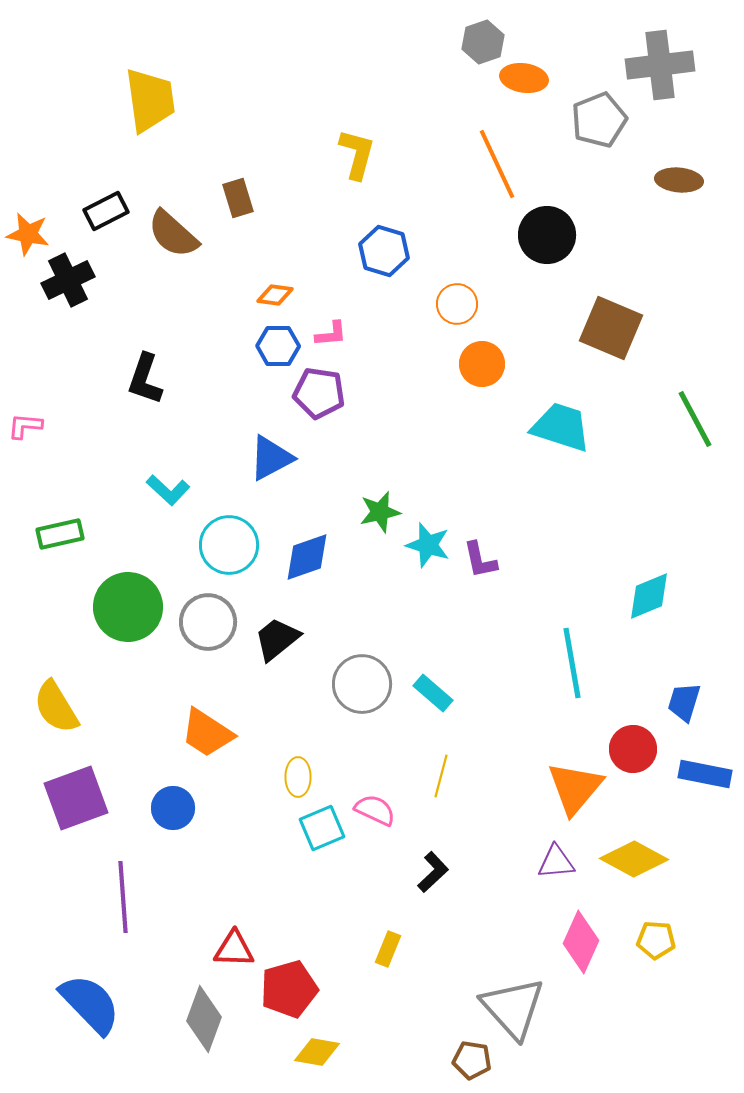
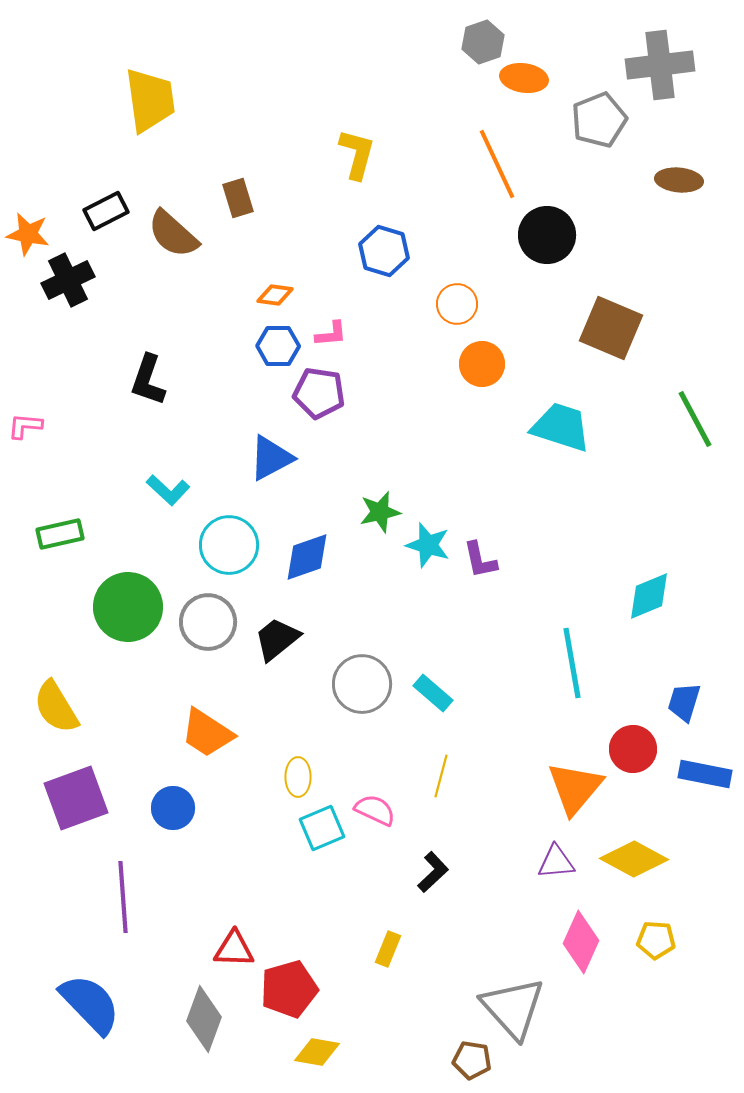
black L-shape at (145, 379): moved 3 px right, 1 px down
